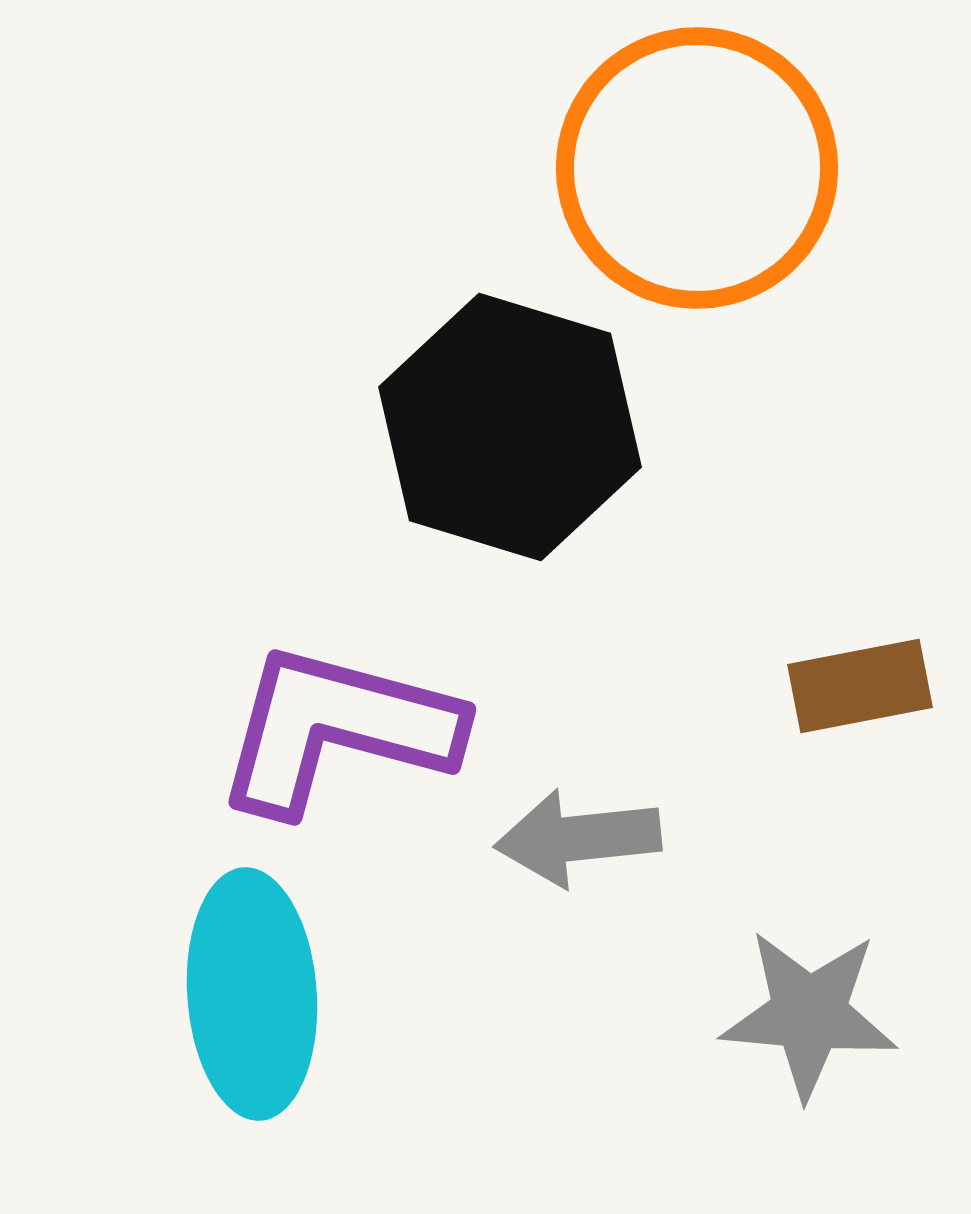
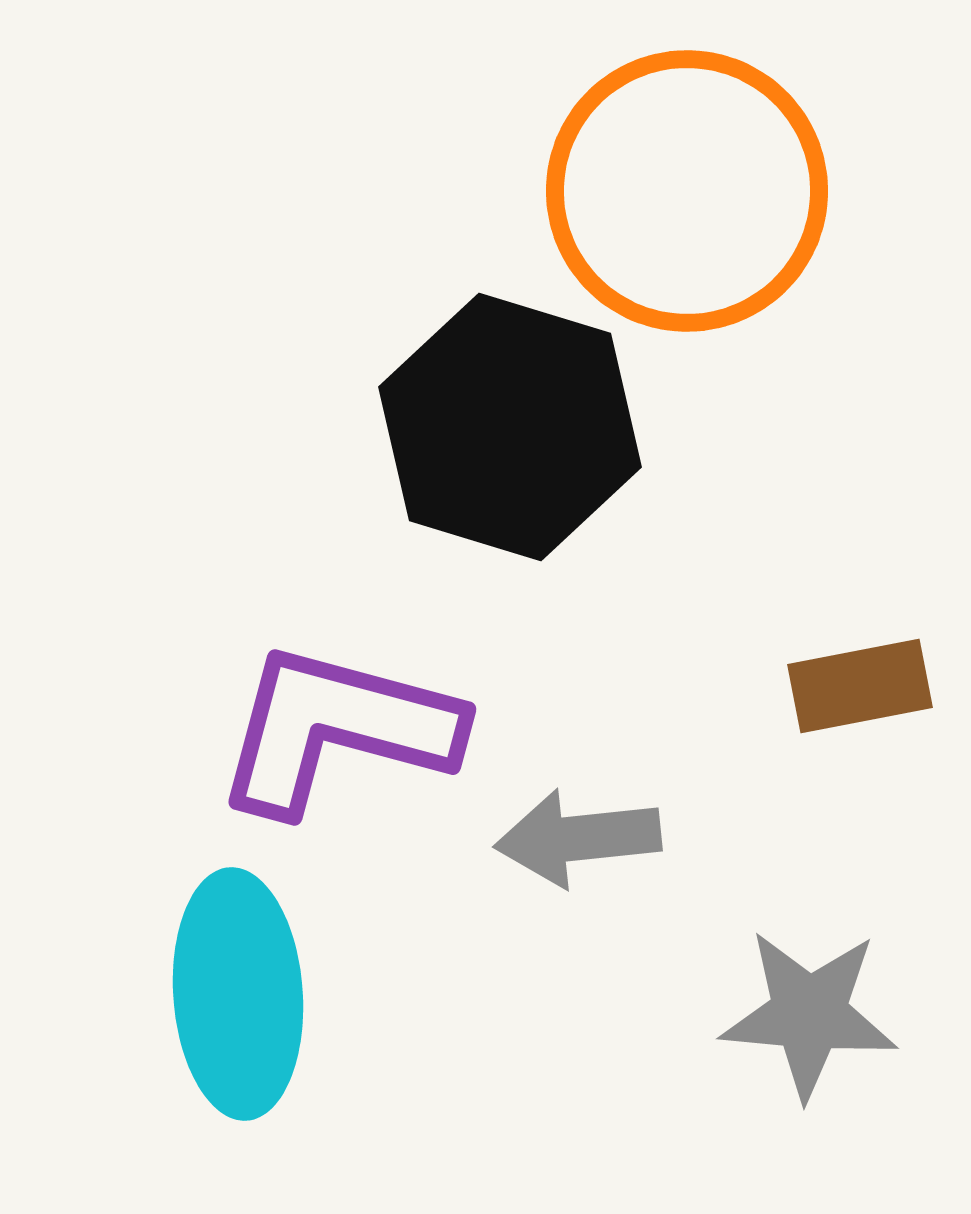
orange circle: moved 10 px left, 23 px down
cyan ellipse: moved 14 px left
